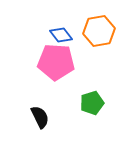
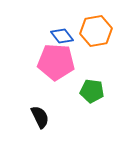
orange hexagon: moved 3 px left
blue diamond: moved 1 px right, 1 px down
green pentagon: moved 12 px up; rotated 25 degrees clockwise
